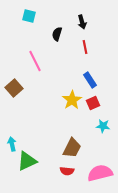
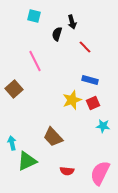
cyan square: moved 5 px right
black arrow: moved 10 px left
red line: rotated 32 degrees counterclockwise
blue rectangle: rotated 42 degrees counterclockwise
brown square: moved 1 px down
yellow star: rotated 12 degrees clockwise
cyan arrow: moved 1 px up
brown trapezoid: moved 19 px left, 11 px up; rotated 110 degrees clockwise
pink semicircle: rotated 50 degrees counterclockwise
